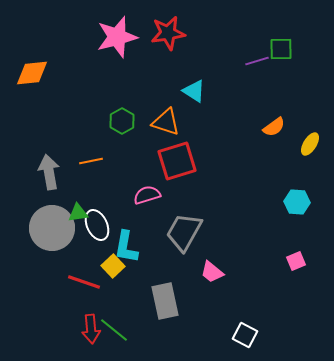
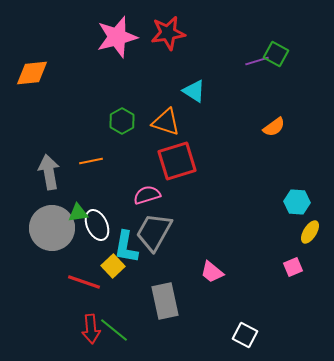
green square: moved 5 px left, 5 px down; rotated 30 degrees clockwise
yellow ellipse: moved 88 px down
gray trapezoid: moved 30 px left
pink square: moved 3 px left, 6 px down
